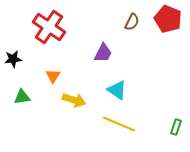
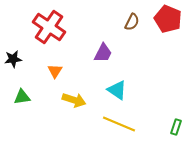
orange triangle: moved 2 px right, 5 px up
